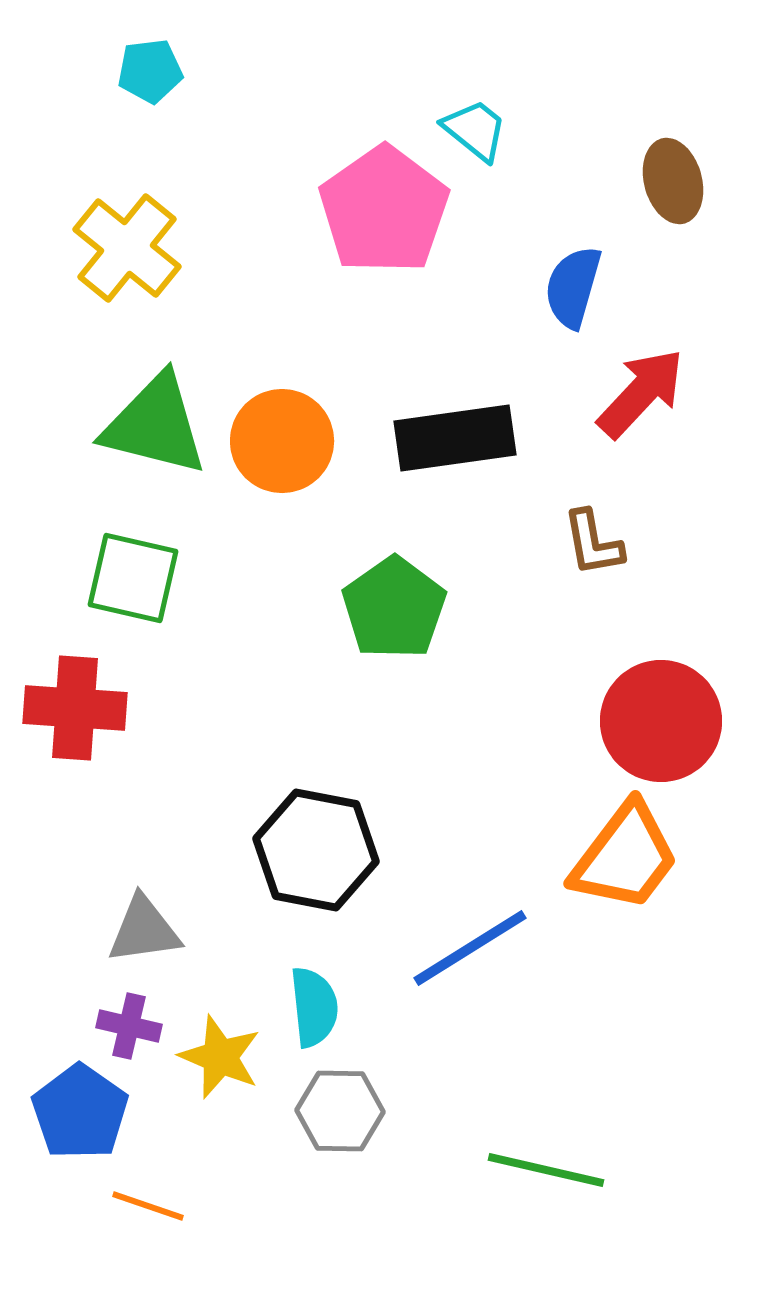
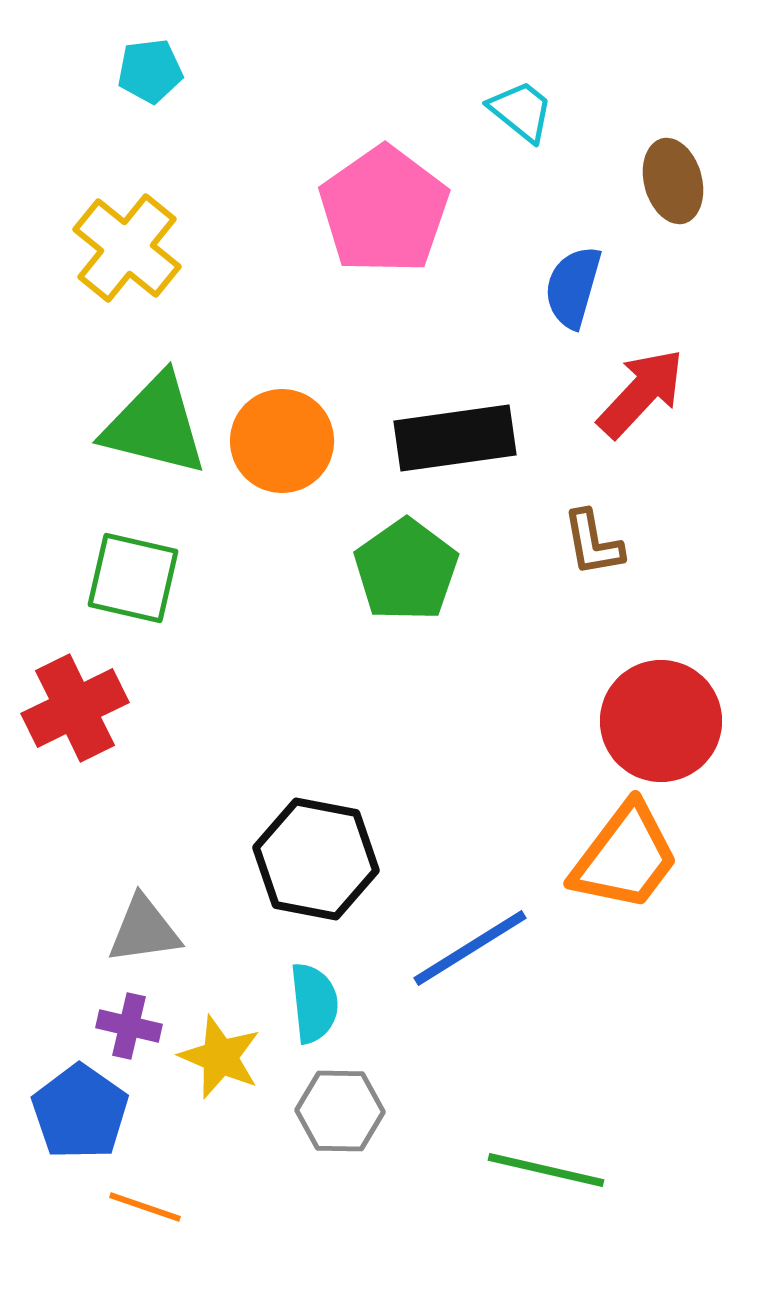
cyan trapezoid: moved 46 px right, 19 px up
green pentagon: moved 12 px right, 38 px up
red cross: rotated 30 degrees counterclockwise
black hexagon: moved 9 px down
cyan semicircle: moved 4 px up
orange line: moved 3 px left, 1 px down
